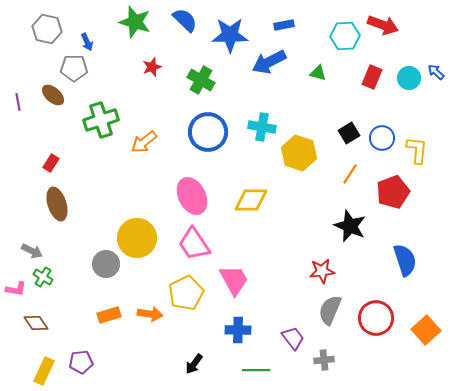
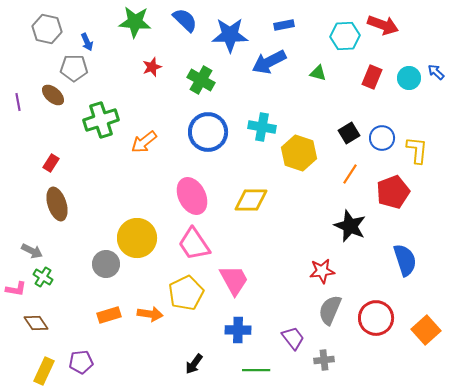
green star at (135, 22): rotated 12 degrees counterclockwise
